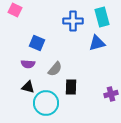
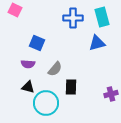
blue cross: moved 3 px up
